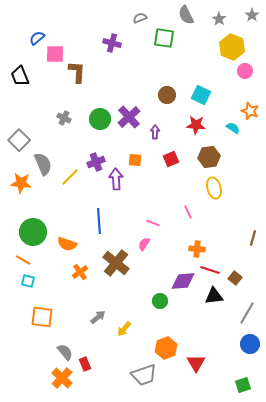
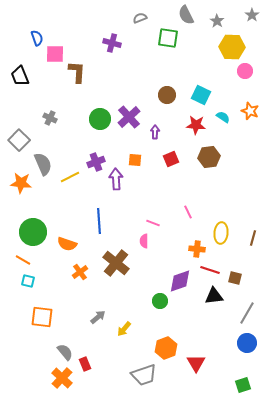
gray star at (219, 19): moved 2 px left, 2 px down
blue semicircle at (37, 38): rotated 112 degrees clockwise
green square at (164, 38): moved 4 px right
yellow hexagon at (232, 47): rotated 20 degrees counterclockwise
gray cross at (64, 118): moved 14 px left
cyan semicircle at (233, 128): moved 10 px left, 11 px up
yellow line at (70, 177): rotated 18 degrees clockwise
yellow ellipse at (214, 188): moved 7 px right, 45 px down; rotated 20 degrees clockwise
pink semicircle at (144, 244): moved 3 px up; rotated 32 degrees counterclockwise
brown square at (235, 278): rotated 24 degrees counterclockwise
purple diamond at (183, 281): moved 3 px left; rotated 15 degrees counterclockwise
blue circle at (250, 344): moved 3 px left, 1 px up
